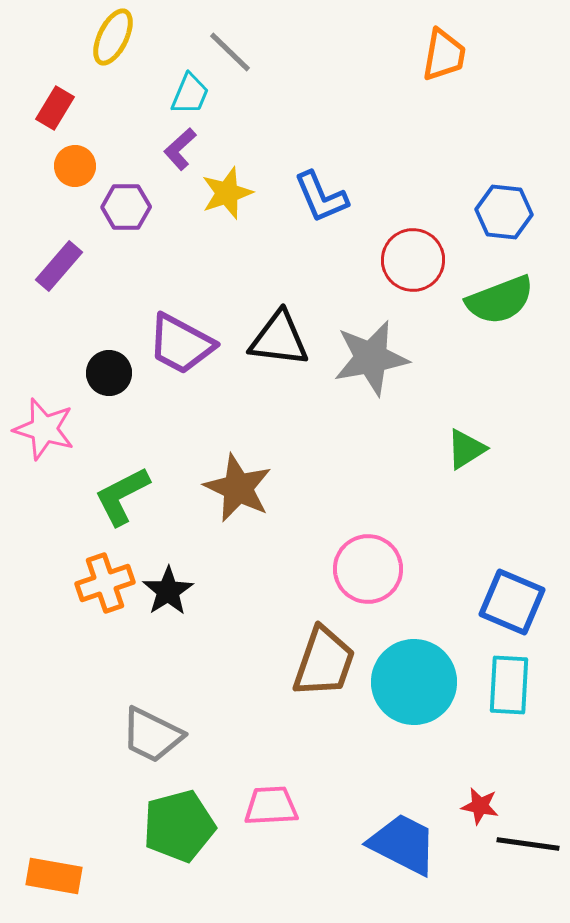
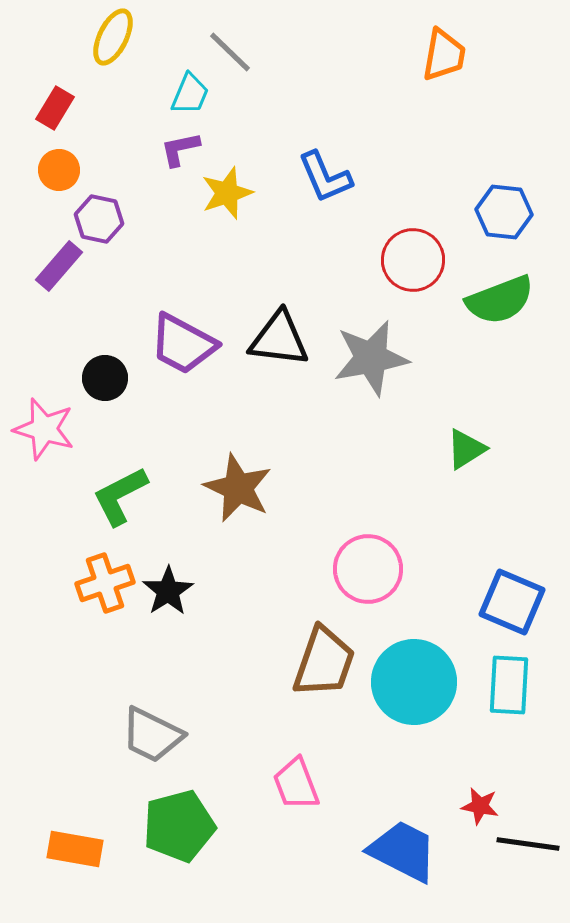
purple L-shape: rotated 30 degrees clockwise
orange circle: moved 16 px left, 4 px down
blue L-shape: moved 4 px right, 20 px up
purple hexagon: moved 27 px left, 12 px down; rotated 12 degrees clockwise
purple trapezoid: moved 2 px right
black circle: moved 4 px left, 5 px down
green L-shape: moved 2 px left
pink trapezoid: moved 25 px right, 22 px up; rotated 108 degrees counterclockwise
blue trapezoid: moved 7 px down
orange rectangle: moved 21 px right, 27 px up
